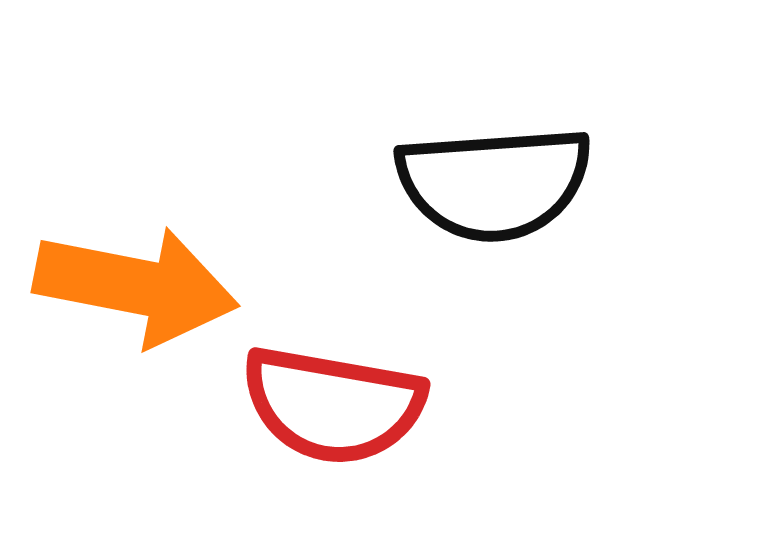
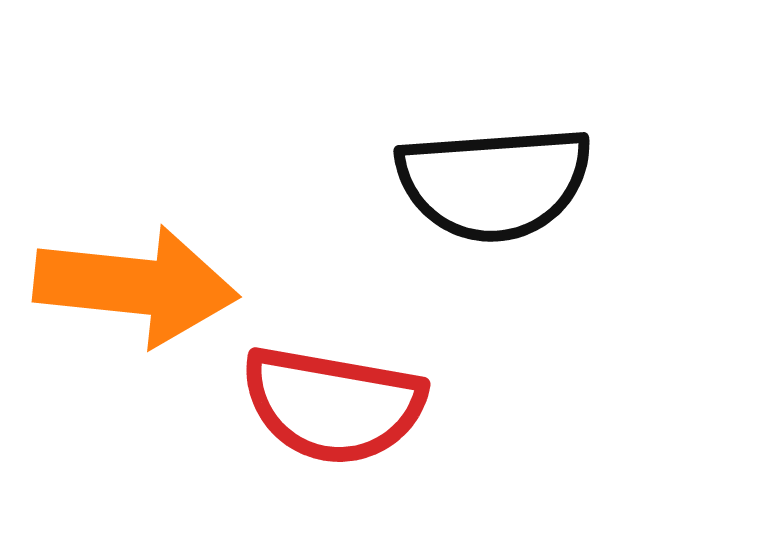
orange arrow: rotated 5 degrees counterclockwise
